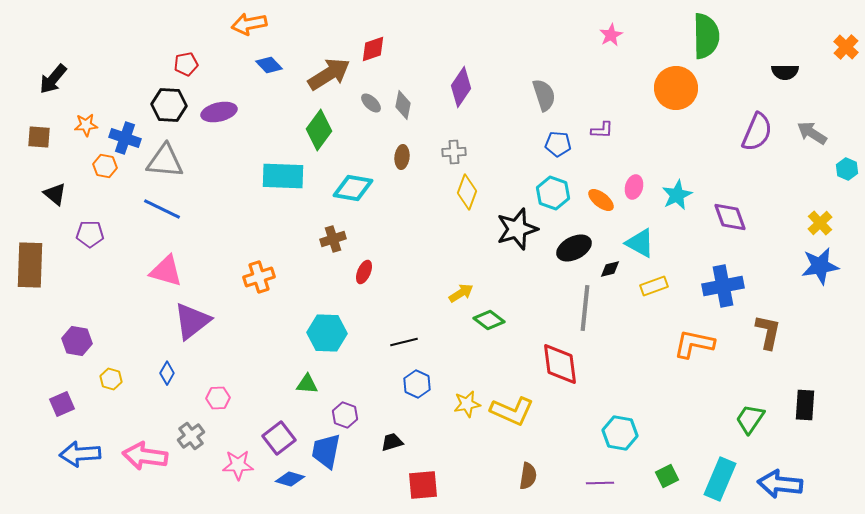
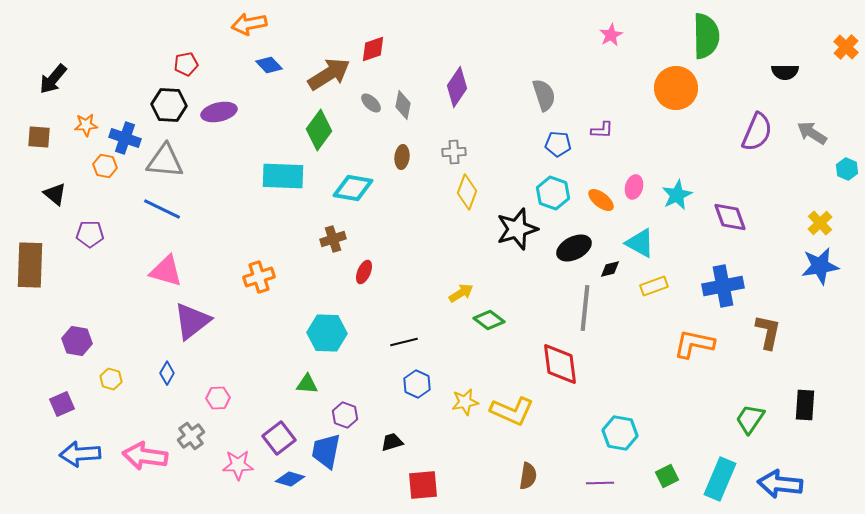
purple diamond at (461, 87): moved 4 px left
yellow star at (467, 404): moved 2 px left, 2 px up
